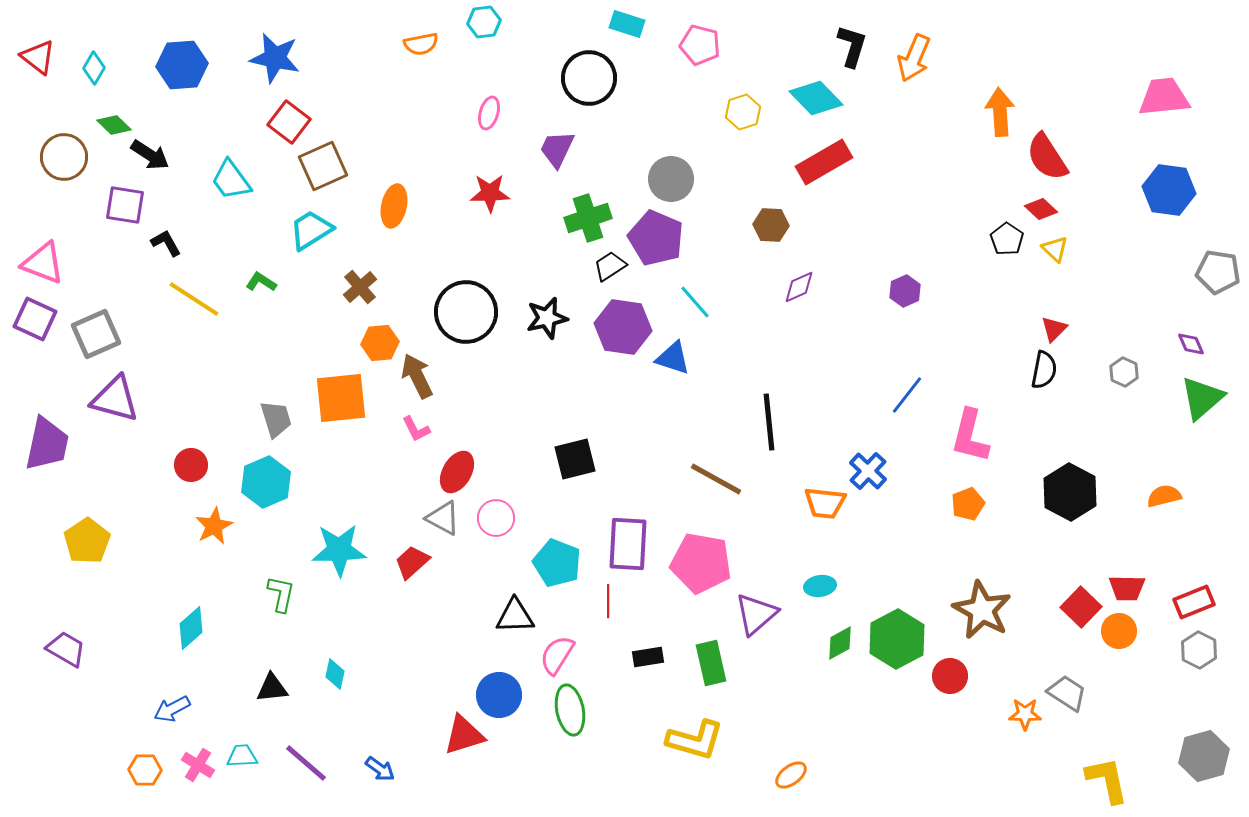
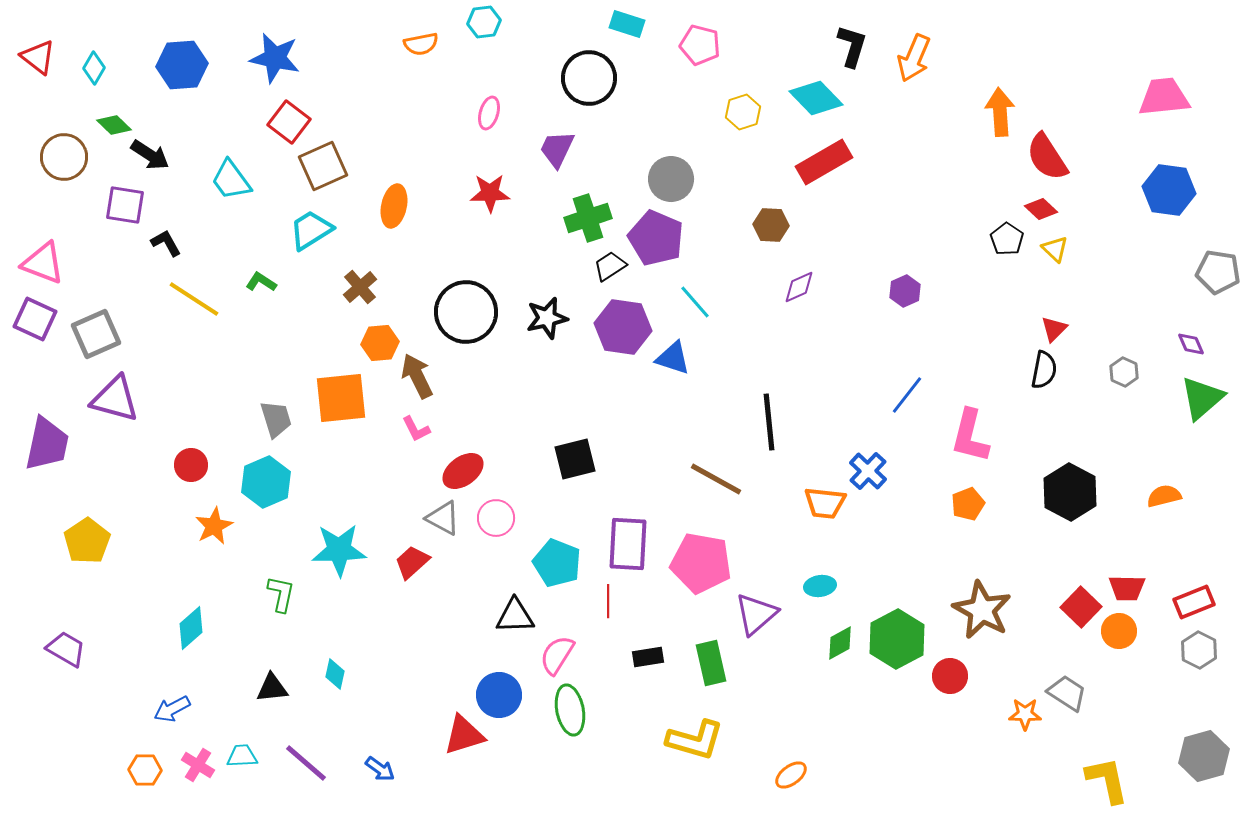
red ellipse at (457, 472): moved 6 px right, 1 px up; rotated 24 degrees clockwise
